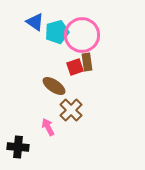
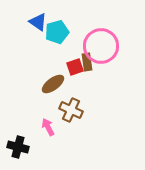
blue triangle: moved 3 px right
pink circle: moved 19 px right, 11 px down
brown ellipse: moved 1 px left, 2 px up; rotated 70 degrees counterclockwise
brown cross: rotated 20 degrees counterclockwise
black cross: rotated 10 degrees clockwise
